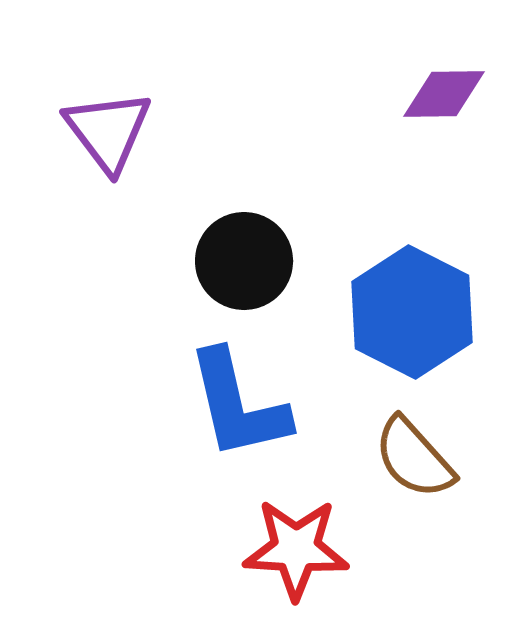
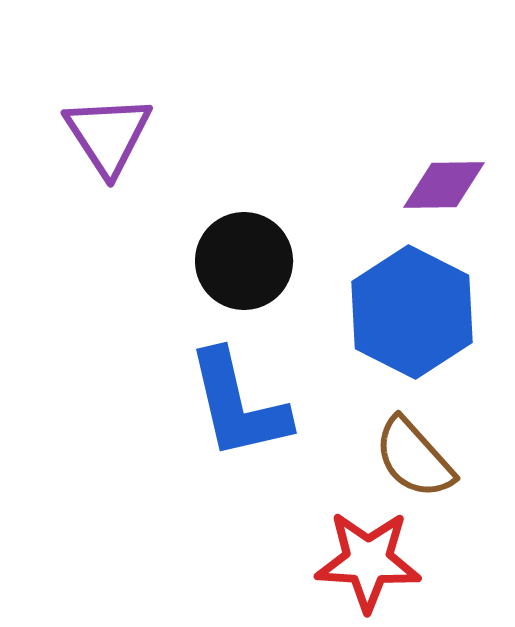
purple diamond: moved 91 px down
purple triangle: moved 4 px down; rotated 4 degrees clockwise
red star: moved 72 px right, 12 px down
